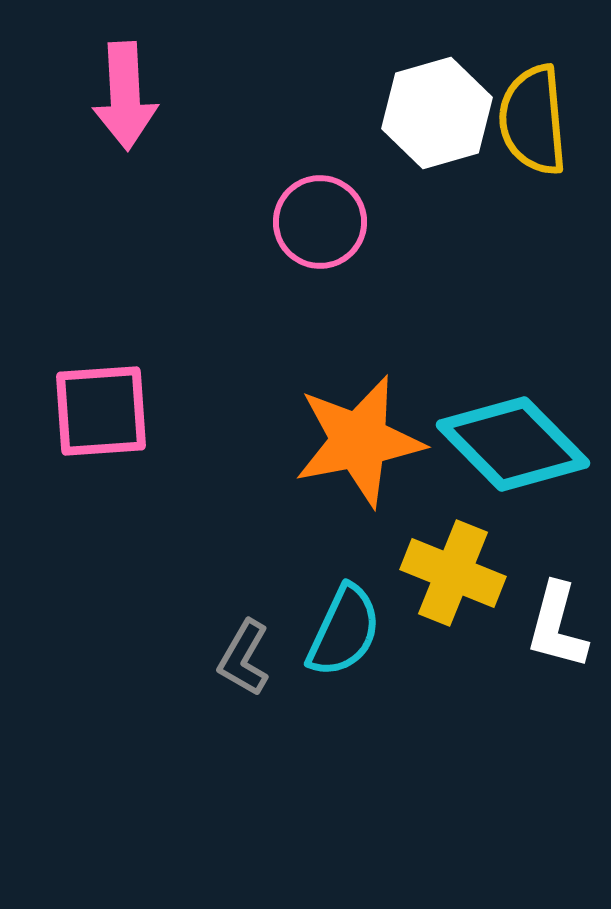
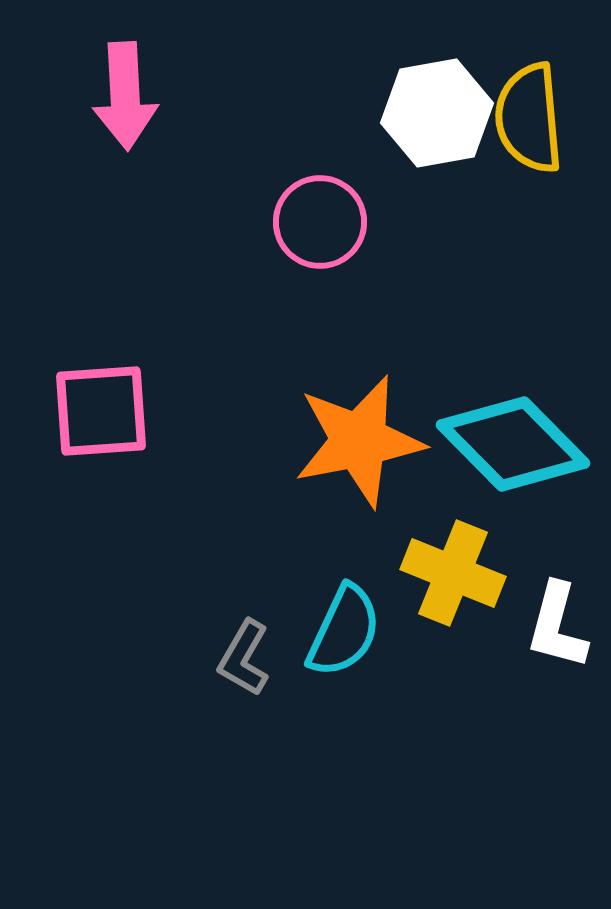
white hexagon: rotated 6 degrees clockwise
yellow semicircle: moved 4 px left, 2 px up
